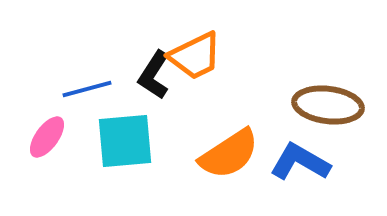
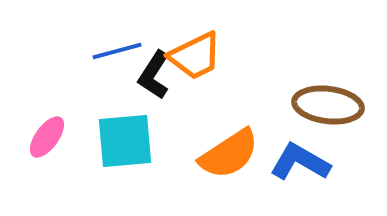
blue line: moved 30 px right, 38 px up
